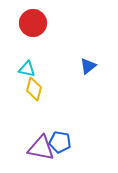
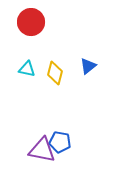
red circle: moved 2 px left, 1 px up
yellow diamond: moved 21 px right, 16 px up
purple triangle: moved 1 px right, 2 px down
